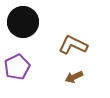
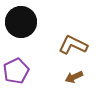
black circle: moved 2 px left
purple pentagon: moved 1 px left, 4 px down
